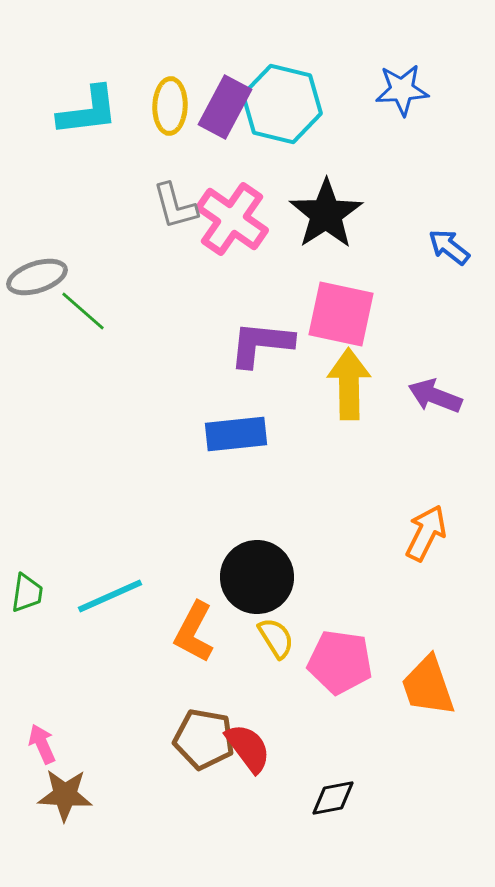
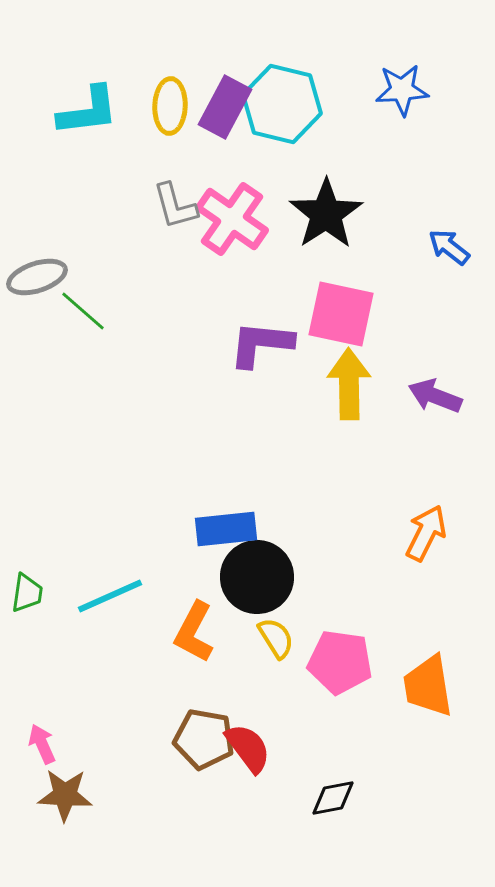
blue rectangle: moved 10 px left, 95 px down
orange trapezoid: rotated 10 degrees clockwise
